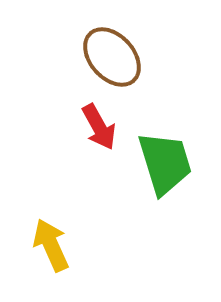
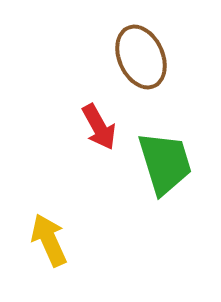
brown ellipse: moved 29 px right; rotated 18 degrees clockwise
yellow arrow: moved 2 px left, 5 px up
